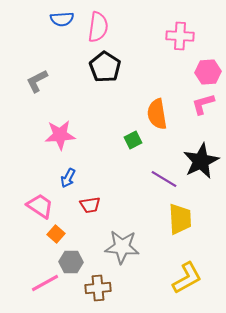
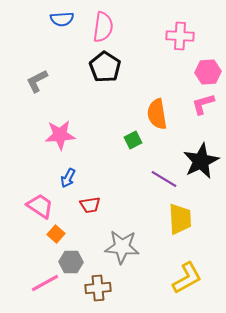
pink semicircle: moved 5 px right
